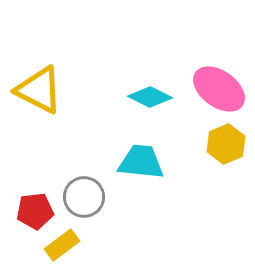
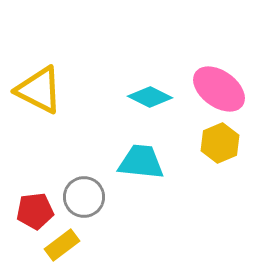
yellow hexagon: moved 6 px left, 1 px up
